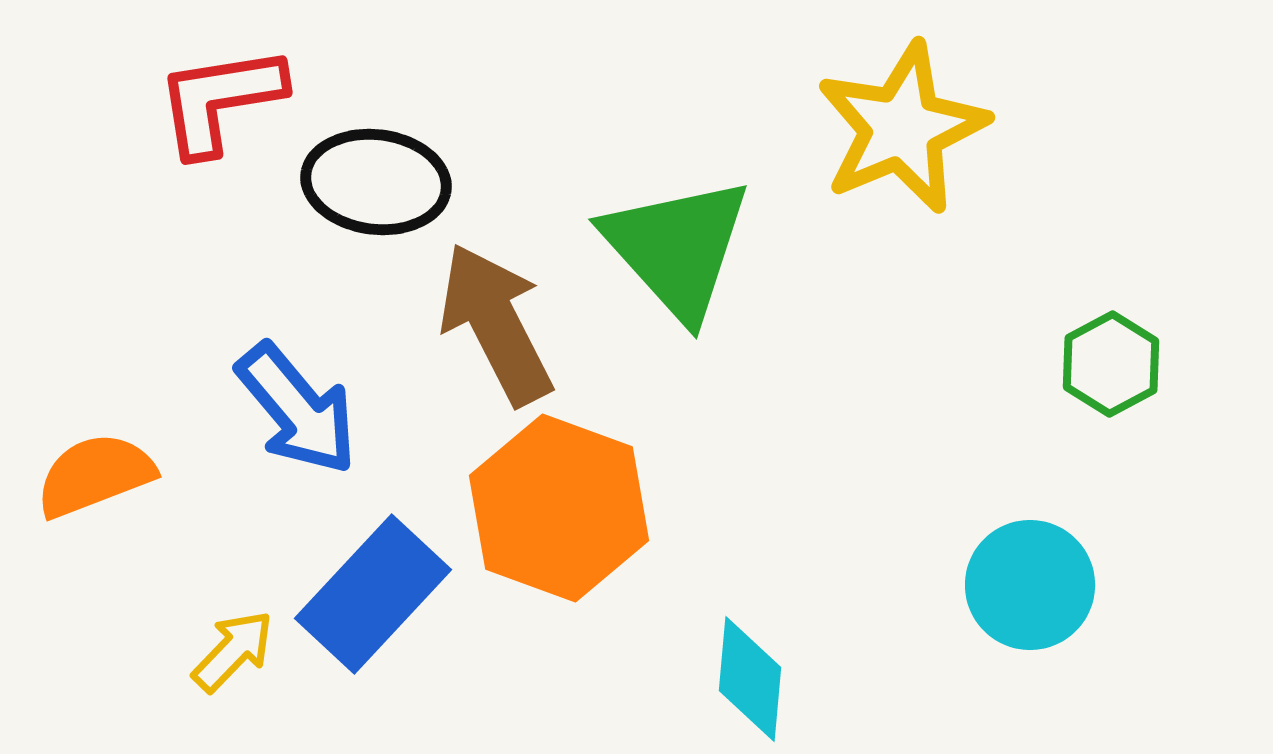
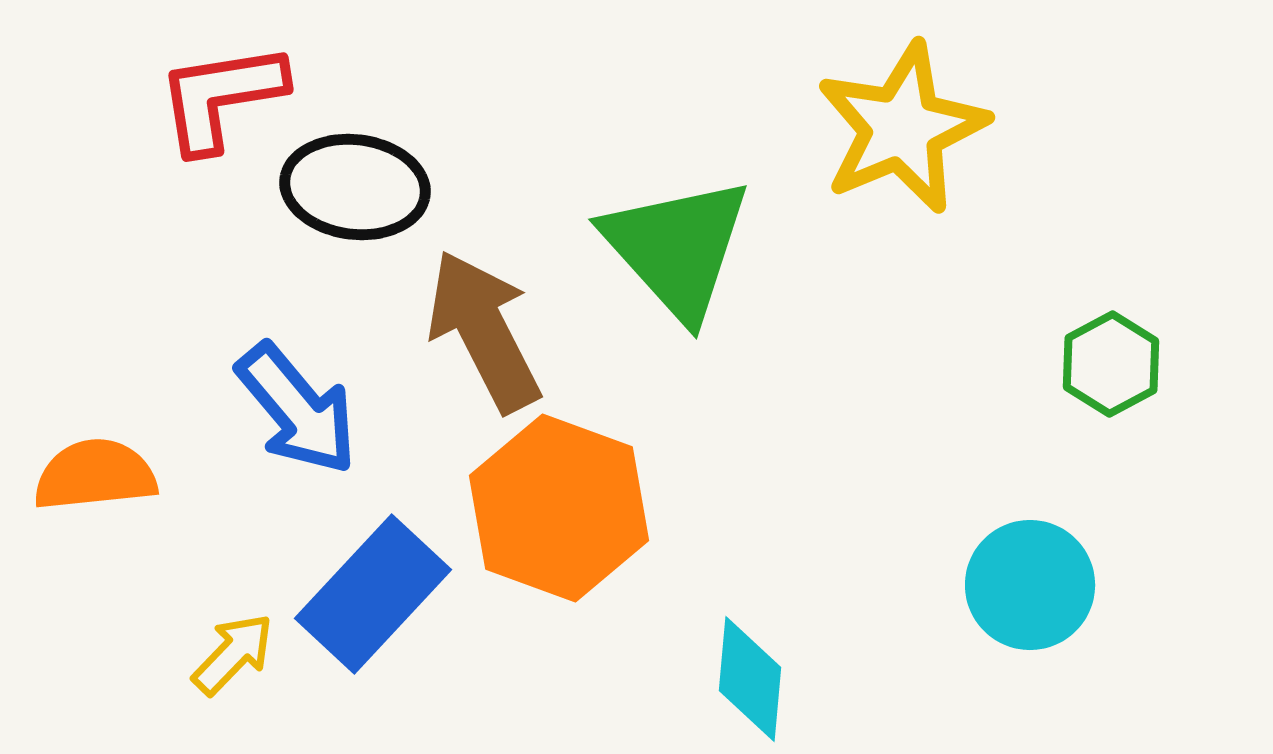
red L-shape: moved 1 px right, 3 px up
black ellipse: moved 21 px left, 5 px down
brown arrow: moved 12 px left, 7 px down
orange semicircle: rotated 15 degrees clockwise
yellow arrow: moved 3 px down
